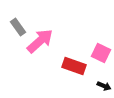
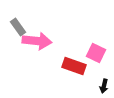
pink arrow: moved 3 px left; rotated 48 degrees clockwise
pink square: moved 5 px left
black arrow: rotated 80 degrees clockwise
